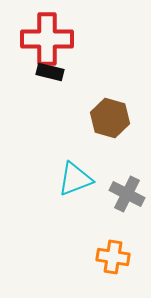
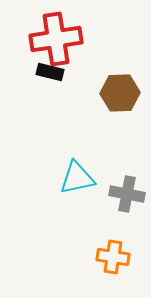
red cross: moved 9 px right; rotated 9 degrees counterclockwise
brown hexagon: moved 10 px right, 25 px up; rotated 18 degrees counterclockwise
cyan triangle: moved 2 px right, 1 px up; rotated 9 degrees clockwise
gray cross: rotated 16 degrees counterclockwise
